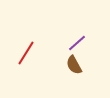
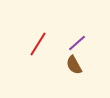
red line: moved 12 px right, 9 px up
